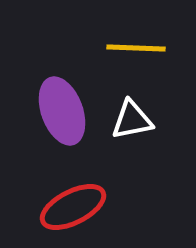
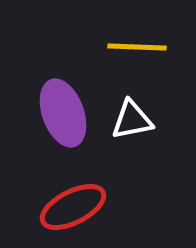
yellow line: moved 1 px right, 1 px up
purple ellipse: moved 1 px right, 2 px down
